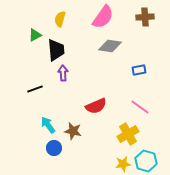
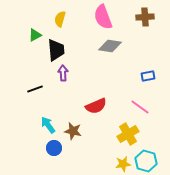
pink semicircle: rotated 125 degrees clockwise
blue rectangle: moved 9 px right, 6 px down
